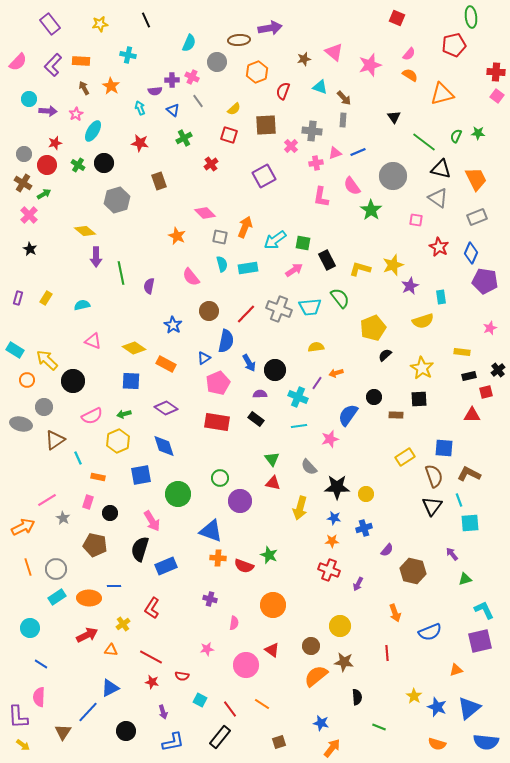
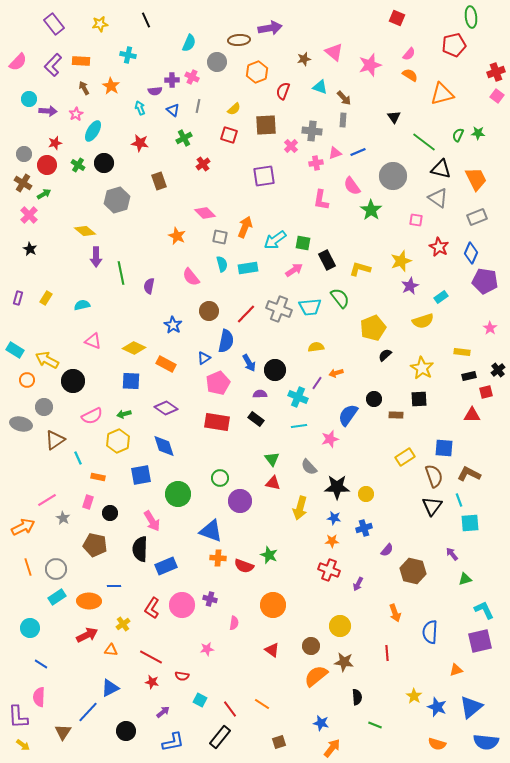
purple rectangle at (50, 24): moved 4 px right
red cross at (496, 72): rotated 24 degrees counterclockwise
gray line at (198, 101): moved 5 px down; rotated 48 degrees clockwise
green semicircle at (456, 136): moved 2 px right, 1 px up
red cross at (211, 164): moved 8 px left
purple square at (264, 176): rotated 20 degrees clockwise
pink L-shape at (321, 197): moved 3 px down
yellow star at (393, 265): moved 8 px right, 4 px up
cyan rectangle at (441, 297): rotated 64 degrees clockwise
pink star at (490, 328): rotated 16 degrees counterclockwise
yellow diamond at (134, 348): rotated 10 degrees counterclockwise
yellow arrow at (47, 360): rotated 15 degrees counterclockwise
black circle at (374, 397): moved 2 px down
black semicircle at (140, 549): rotated 15 degrees counterclockwise
orange ellipse at (89, 598): moved 3 px down
blue semicircle at (430, 632): rotated 115 degrees clockwise
pink circle at (246, 665): moved 64 px left, 60 px up
blue triangle at (469, 708): moved 2 px right, 1 px up
purple arrow at (163, 712): rotated 112 degrees counterclockwise
green line at (379, 727): moved 4 px left, 2 px up
